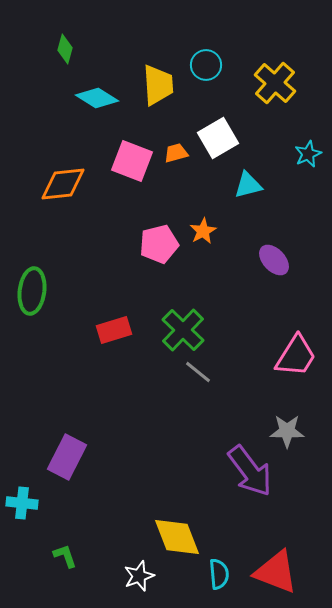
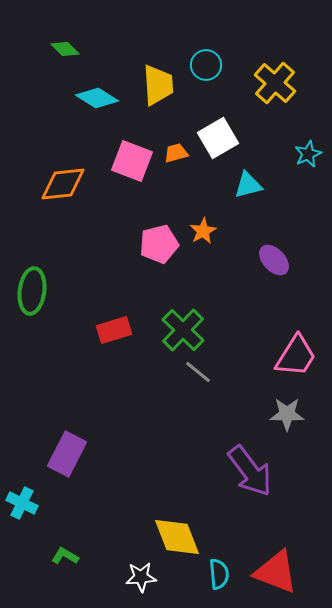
green diamond: rotated 60 degrees counterclockwise
gray star: moved 17 px up
purple rectangle: moved 3 px up
cyan cross: rotated 20 degrees clockwise
green L-shape: rotated 40 degrees counterclockwise
white star: moved 2 px right, 1 px down; rotated 16 degrees clockwise
